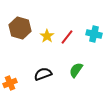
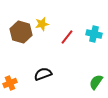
brown hexagon: moved 1 px right, 4 px down
yellow star: moved 5 px left, 12 px up; rotated 24 degrees clockwise
green semicircle: moved 20 px right, 12 px down
